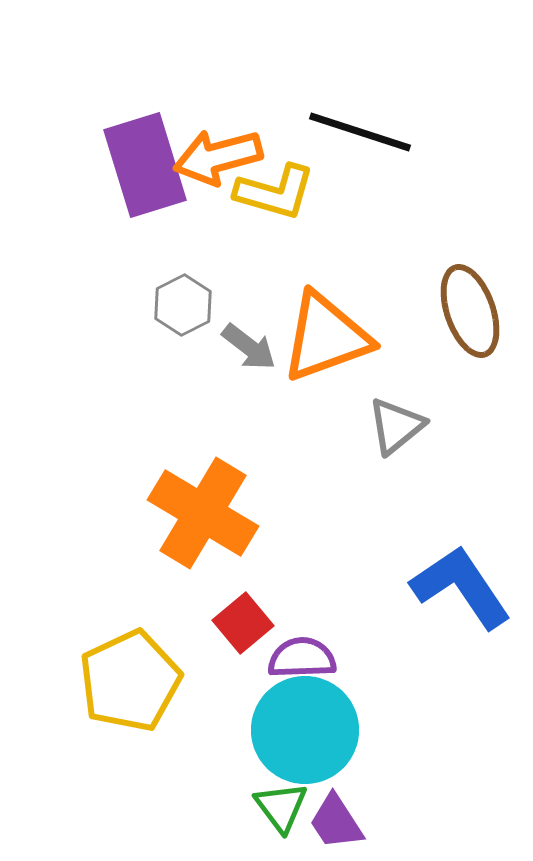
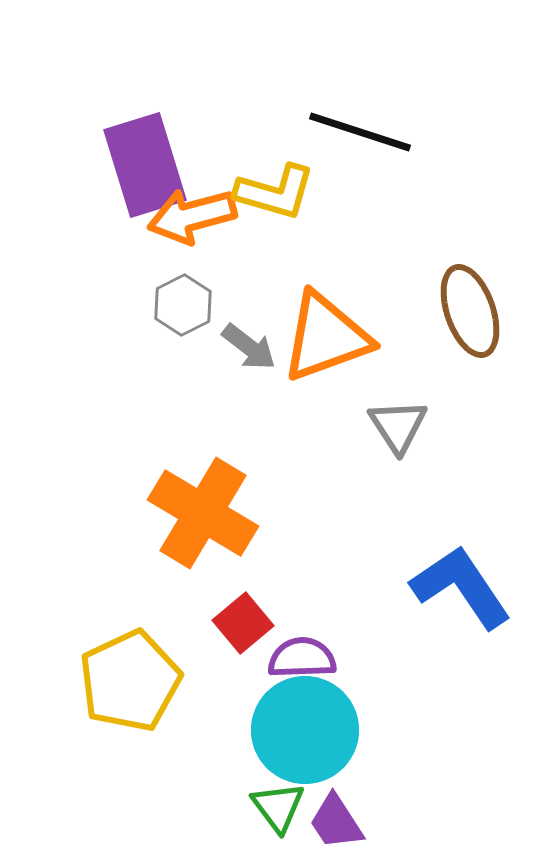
orange arrow: moved 26 px left, 59 px down
gray triangle: moved 2 px right; rotated 24 degrees counterclockwise
green triangle: moved 3 px left
